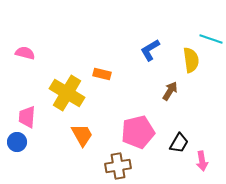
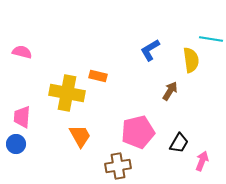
cyan line: rotated 10 degrees counterclockwise
pink semicircle: moved 3 px left, 1 px up
orange rectangle: moved 4 px left, 2 px down
yellow cross: rotated 20 degrees counterclockwise
pink trapezoid: moved 5 px left
orange trapezoid: moved 2 px left, 1 px down
blue circle: moved 1 px left, 2 px down
pink arrow: rotated 150 degrees counterclockwise
